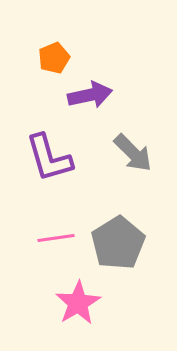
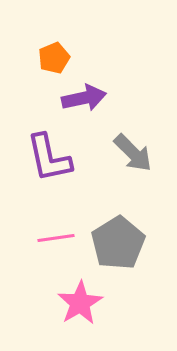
purple arrow: moved 6 px left, 3 px down
purple L-shape: rotated 4 degrees clockwise
pink star: moved 2 px right
